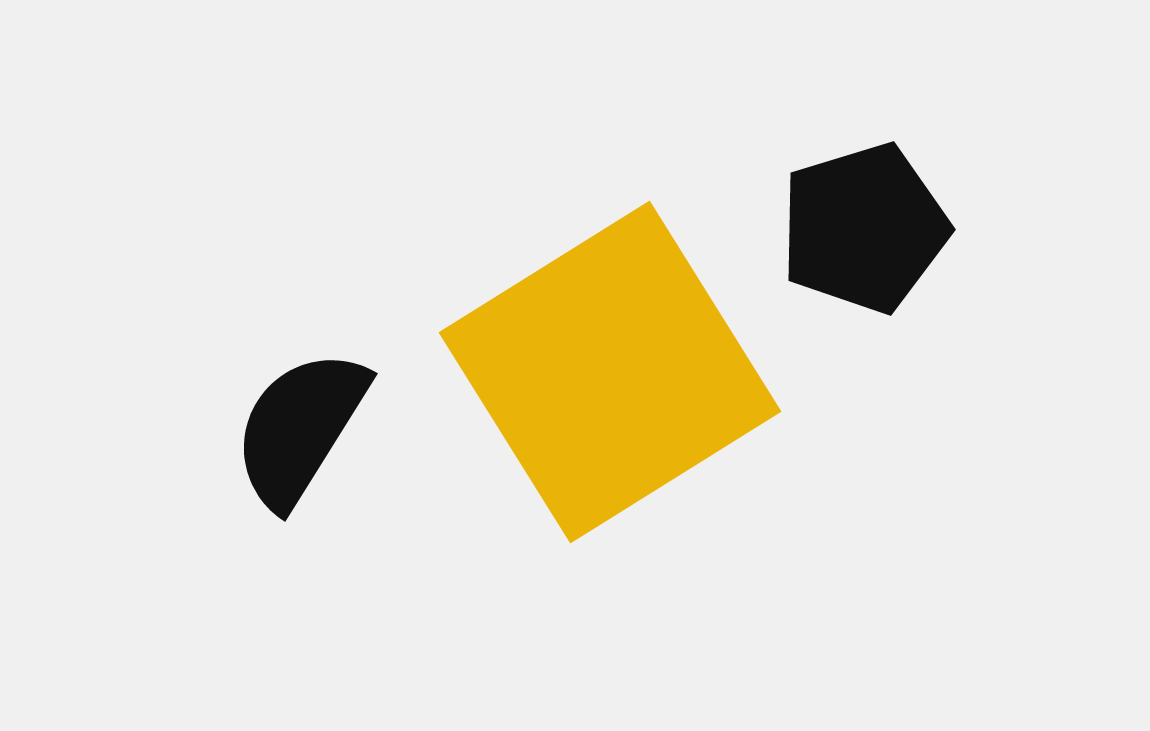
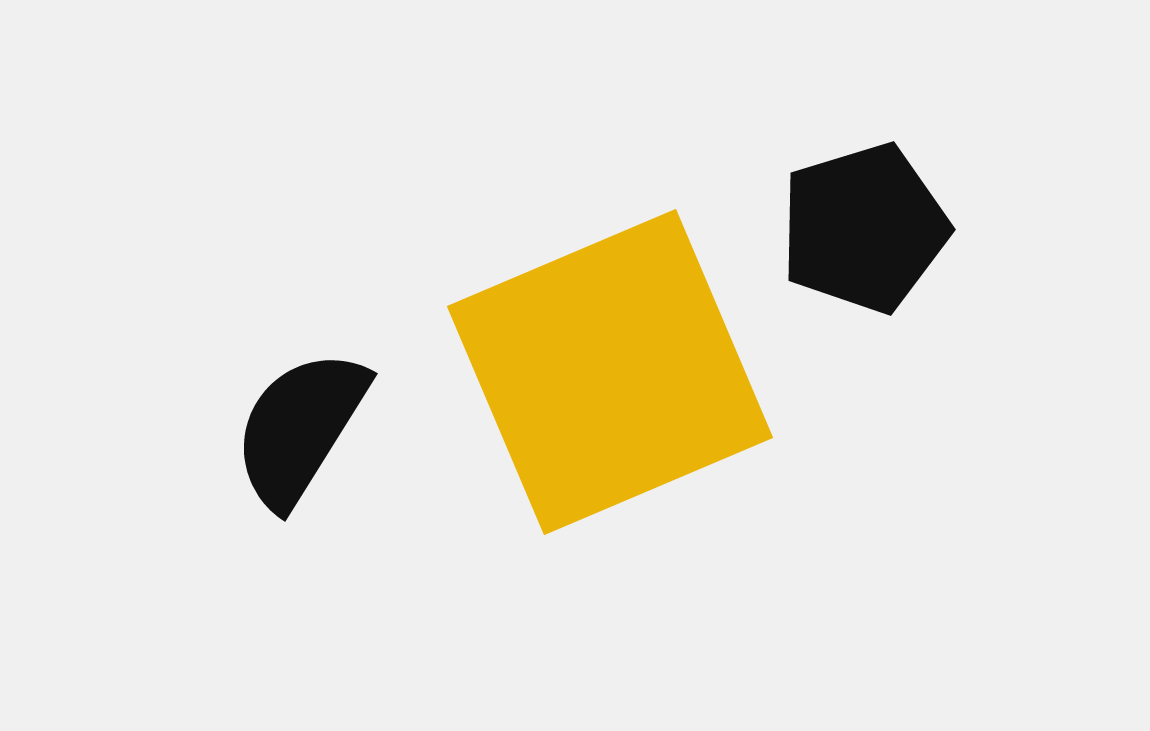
yellow square: rotated 9 degrees clockwise
